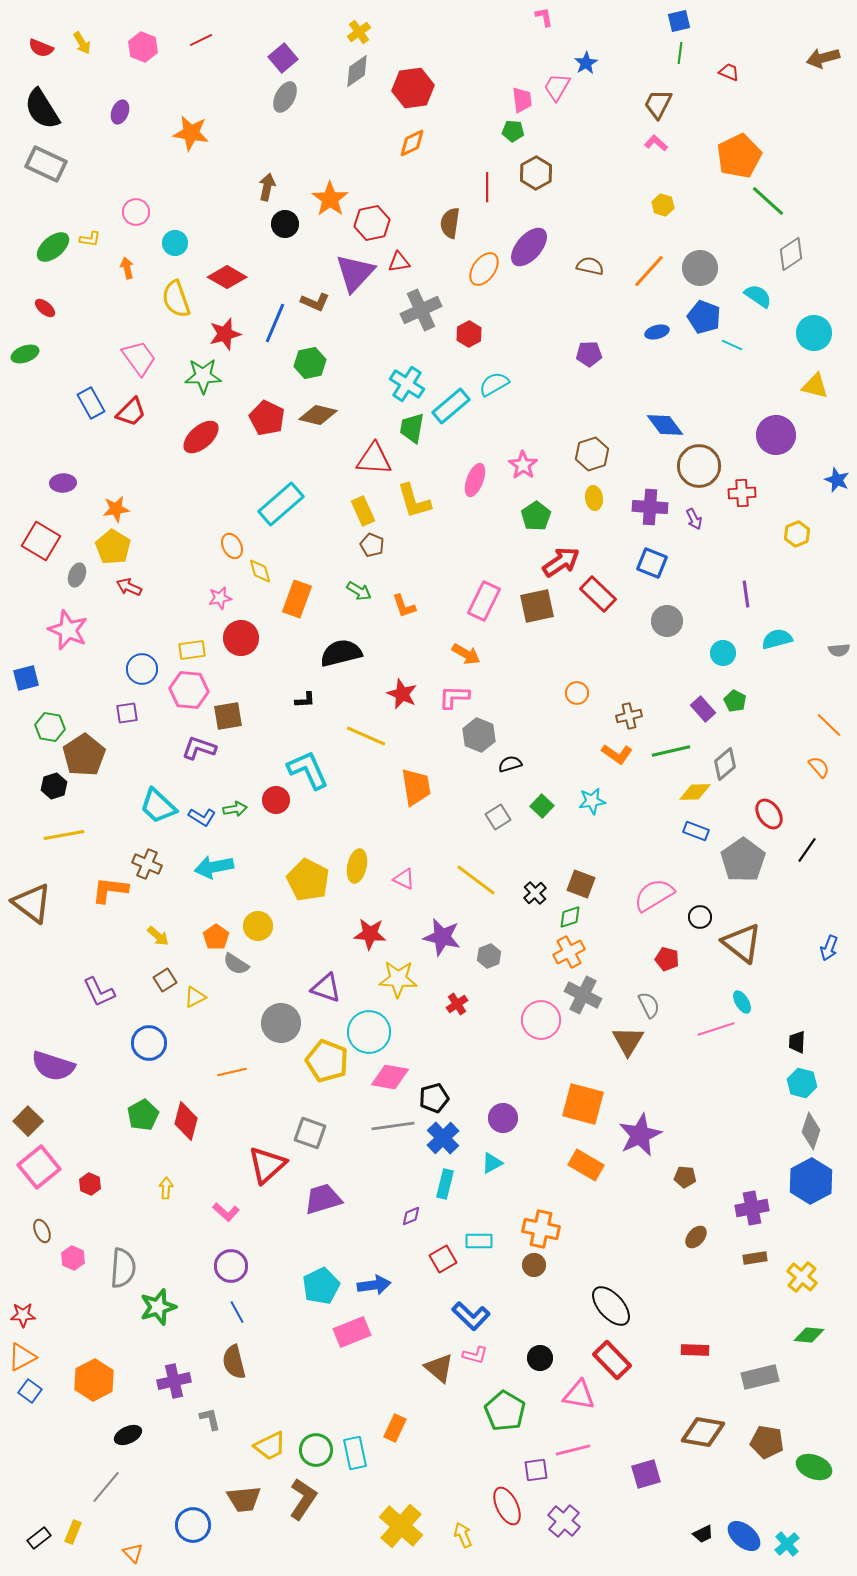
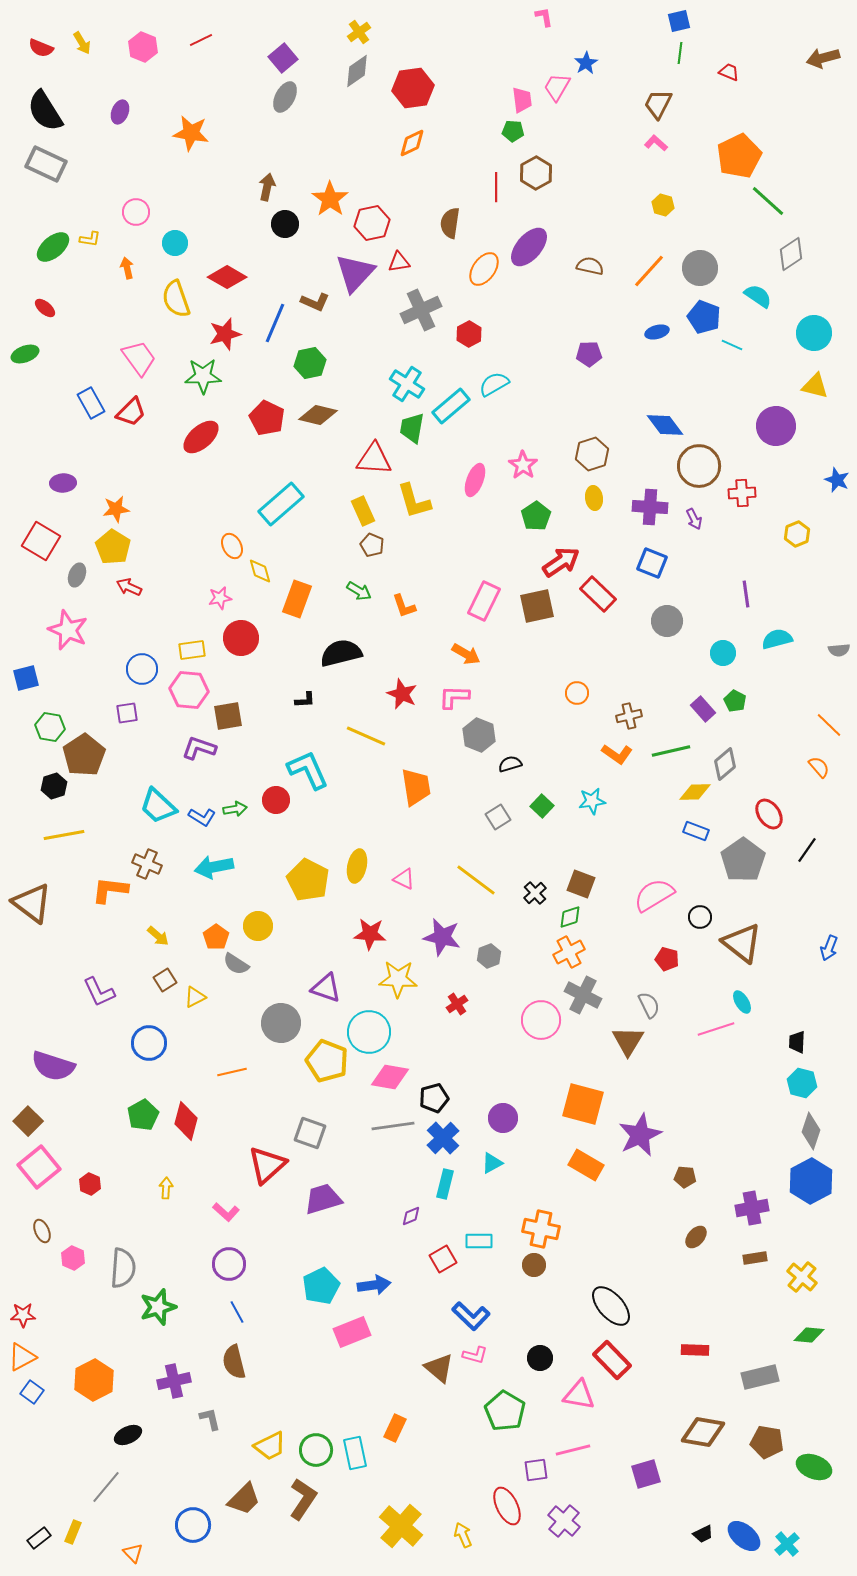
black semicircle at (42, 109): moved 3 px right, 2 px down
red line at (487, 187): moved 9 px right
purple circle at (776, 435): moved 9 px up
purple circle at (231, 1266): moved 2 px left, 2 px up
blue square at (30, 1391): moved 2 px right, 1 px down
brown trapezoid at (244, 1499): rotated 39 degrees counterclockwise
